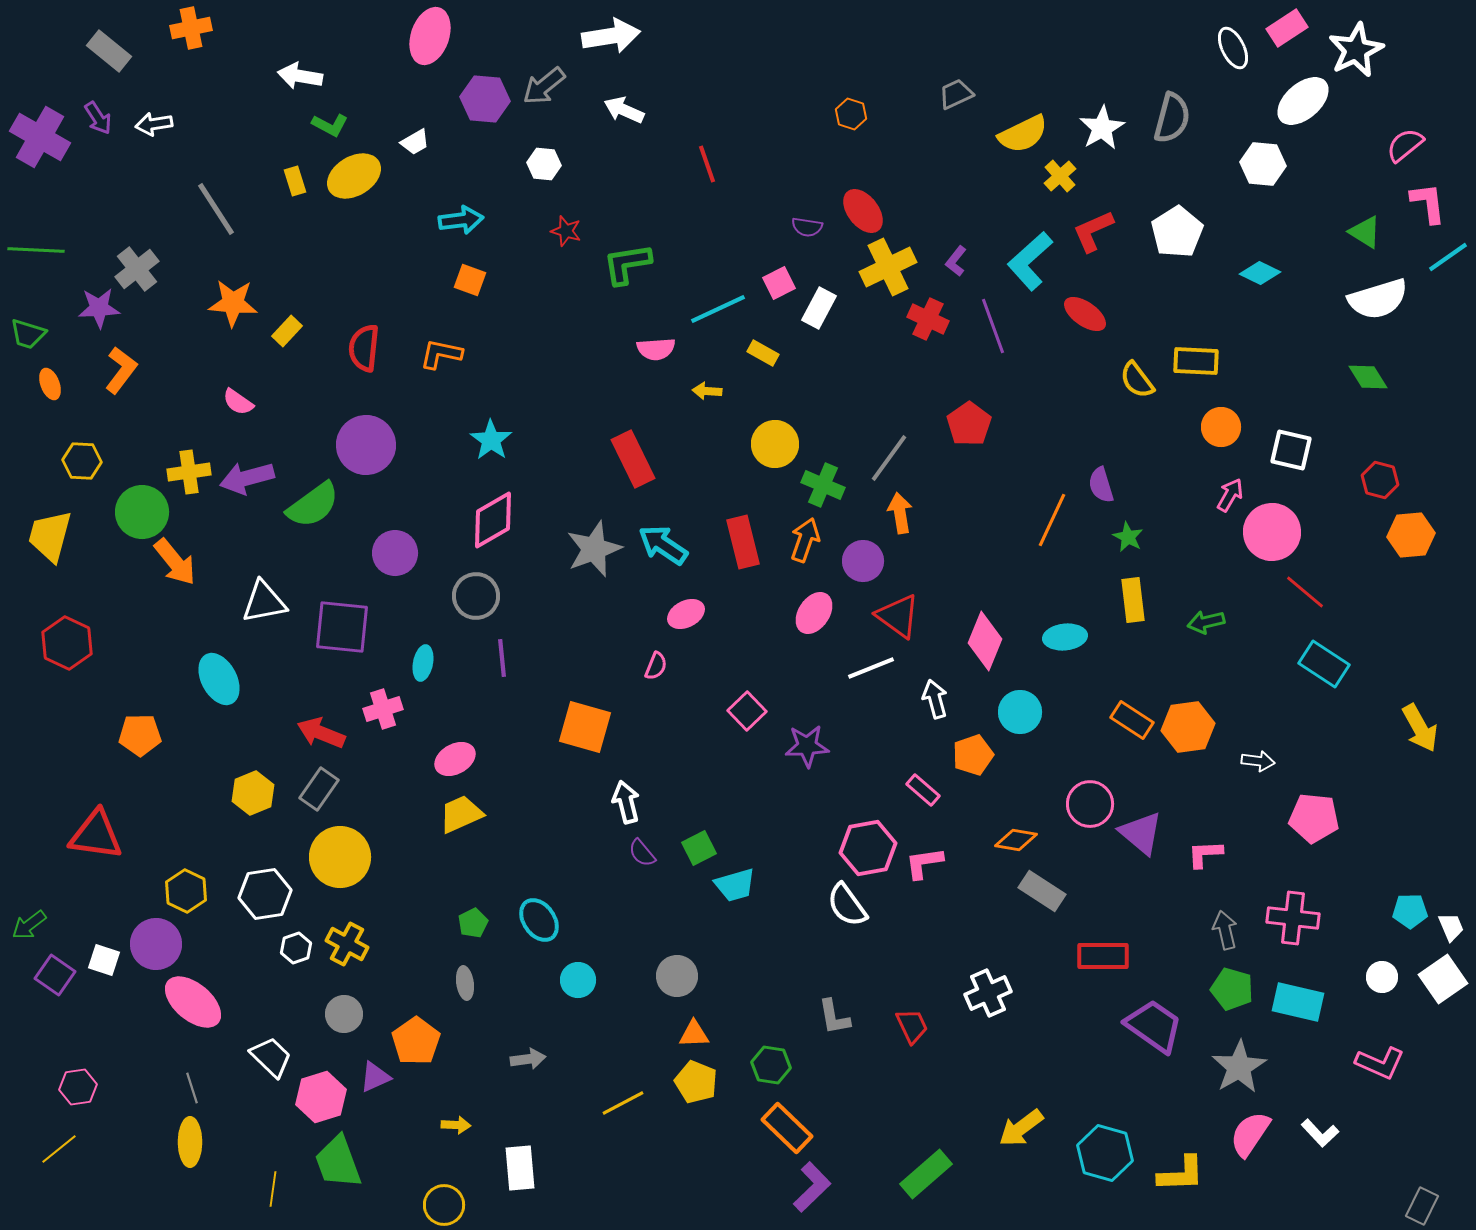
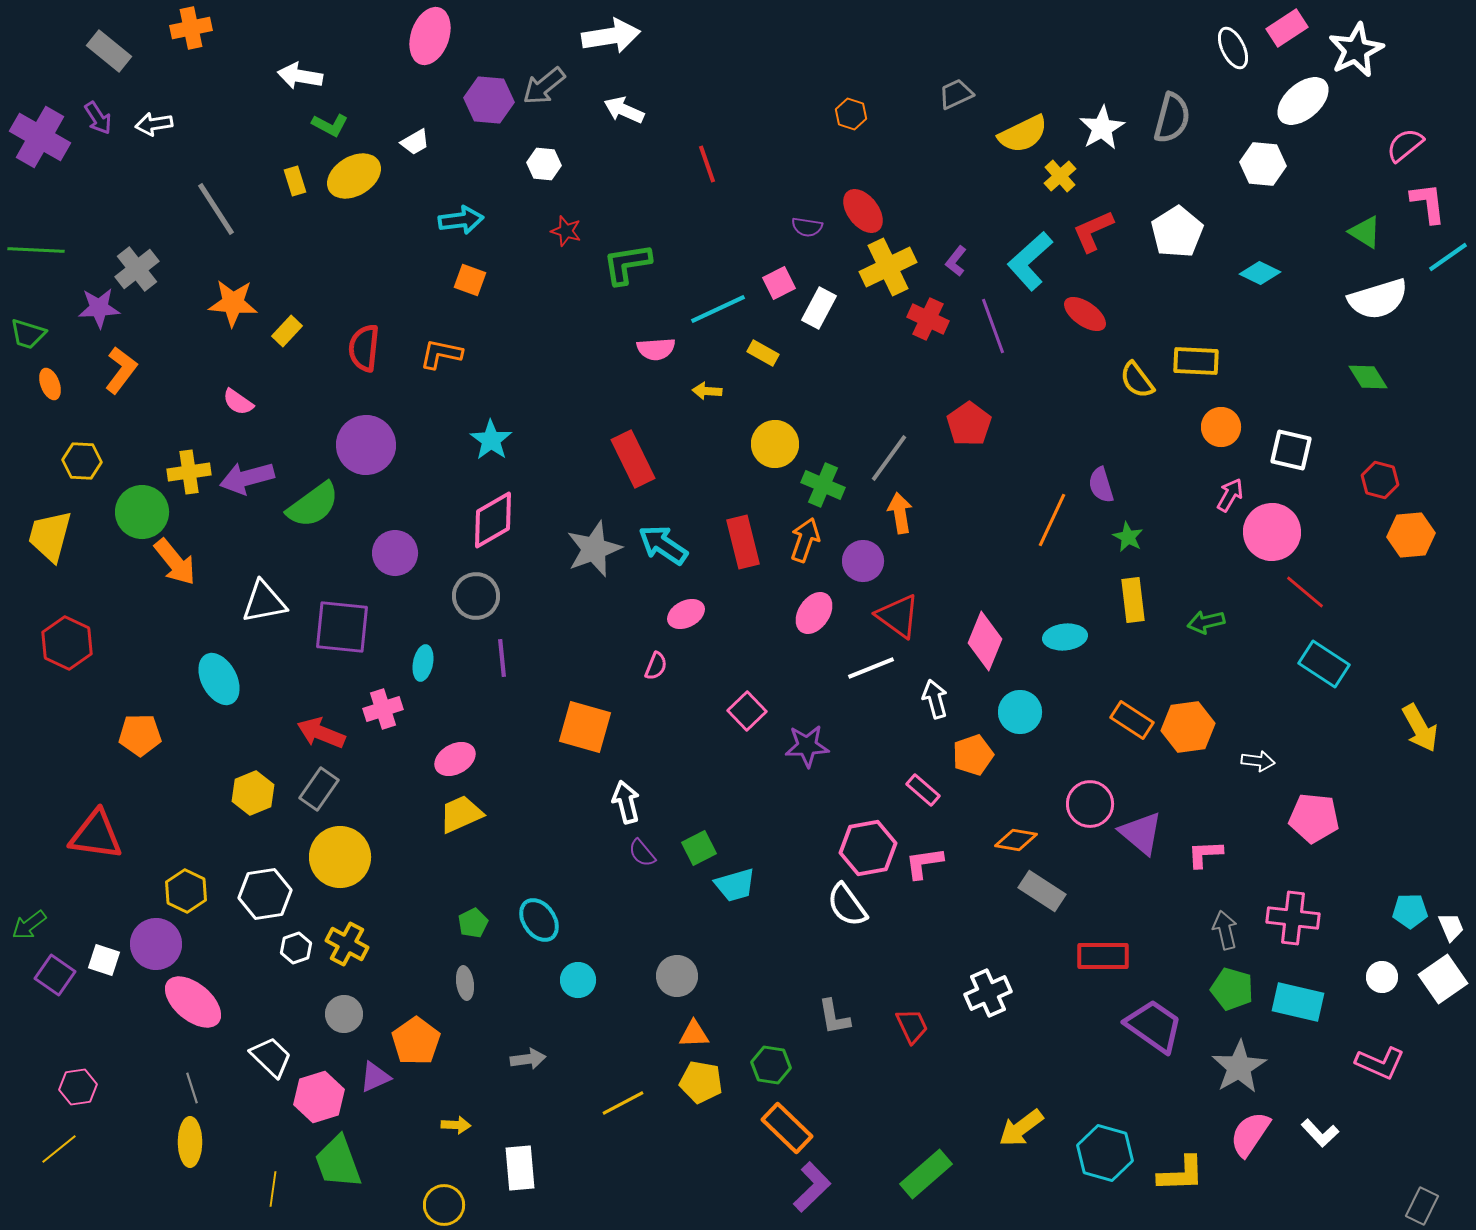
purple hexagon at (485, 99): moved 4 px right, 1 px down
yellow pentagon at (696, 1082): moved 5 px right; rotated 12 degrees counterclockwise
pink hexagon at (321, 1097): moved 2 px left
